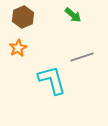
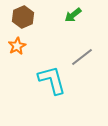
green arrow: rotated 102 degrees clockwise
orange star: moved 1 px left, 2 px up
gray line: rotated 20 degrees counterclockwise
